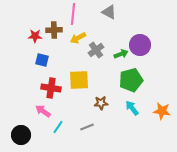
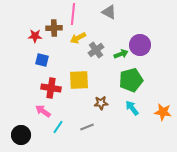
brown cross: moved 2 px up
orange star: moved 1 px right, 1 px down
